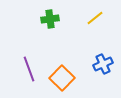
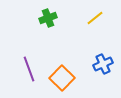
green cross: moved 2 px left, 1 px up; rotated 12 degrees counterclockwise
